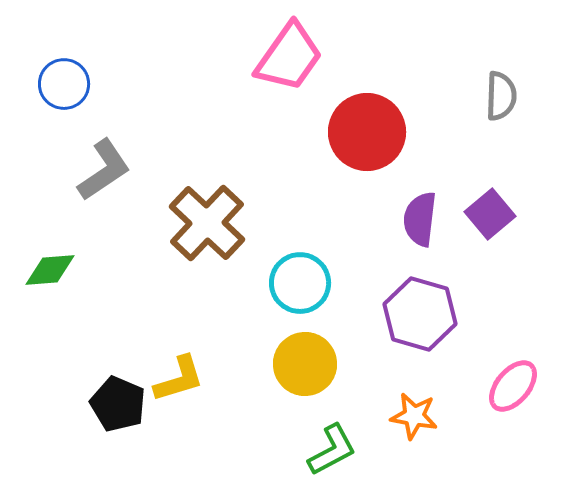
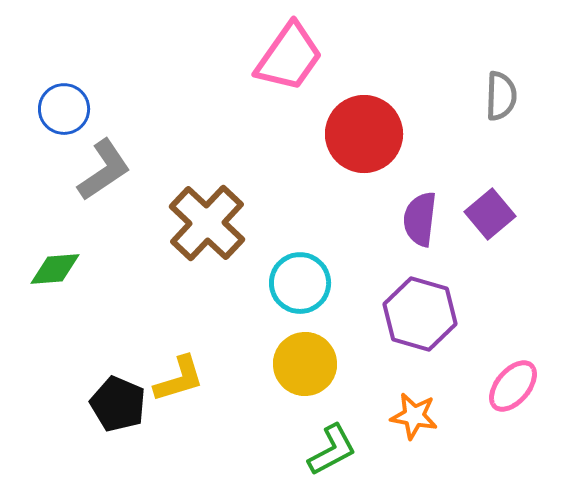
blue circle: moved 25 px down
red circle: moved 3 px left, 2 px down
green diamond: moved 5 px right, 1 px up
